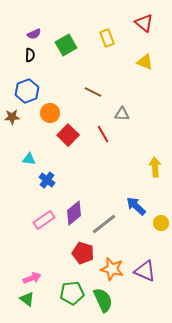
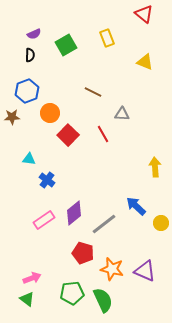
red triangle: moved 9 px up
